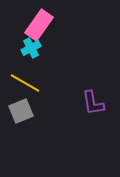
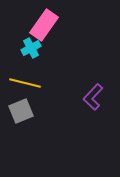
pink rectangle: moved 5 px right
yellow line: rotated 16 degrees counterclockwise
purple L-shape: moved 6 px up; rotated 52 degrees clockwise
